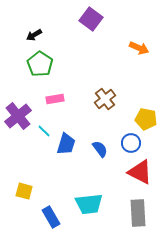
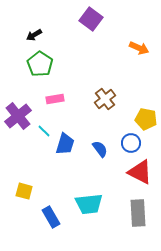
blue trapezoid: moved 1 px left
